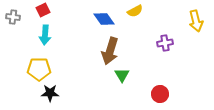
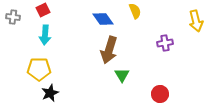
yellow semicircle: rotated 84 degrees counterclockwise
blue diamond: moved 1 px left
brown arrow: moved 1 px left, 1 px up
black star: rotated 24 degrees counterclockwise
